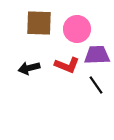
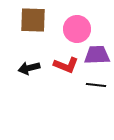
brown square: moved 6 px left, 3 px up
red L-shape: moved 1 px left
black line: rotated 48 degrees counterclockwise
